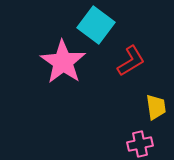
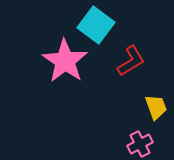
pink star: moved 2 px right, 1 px up
yellow trapezoid: rotated 12 degrees counterclockwise
pink cross: rotated 15 degrees counterclockwise
